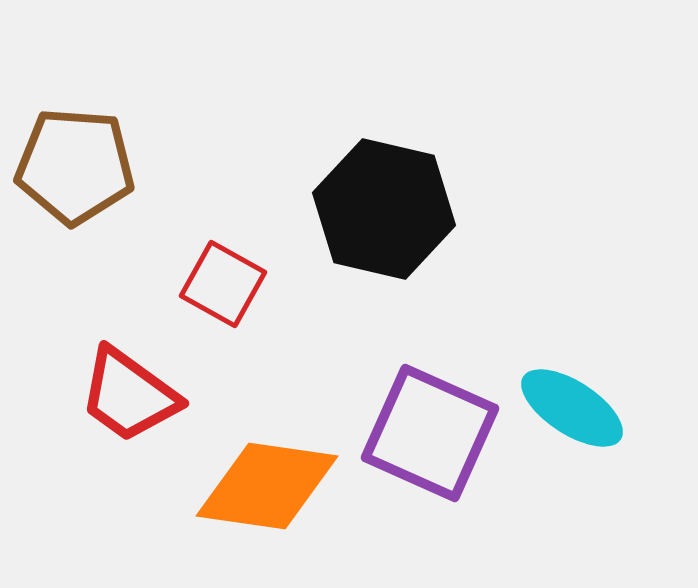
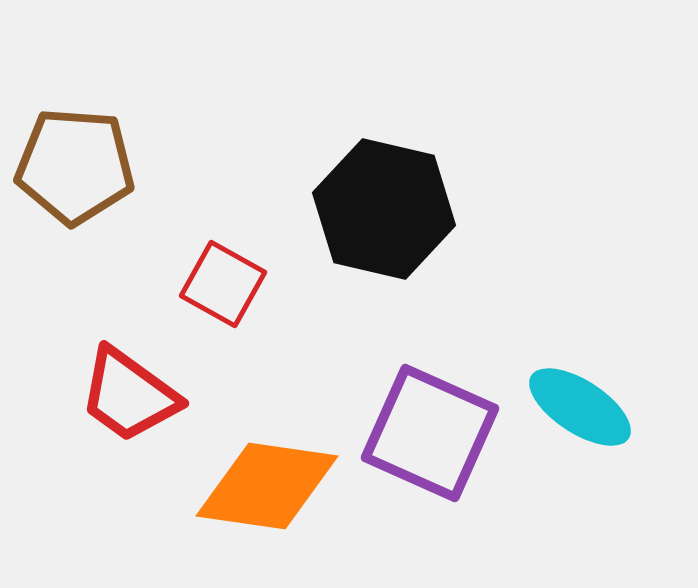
cyan ellipse: moved 8 px right, 1 px up
